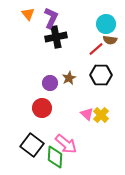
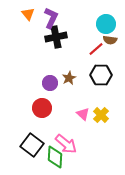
pink triangle: moved 4 px left
